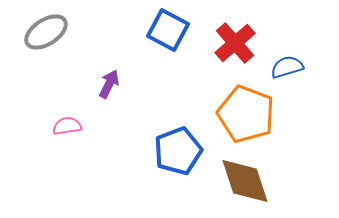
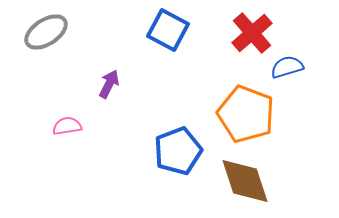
red cross: moved 17 px right, 10 px up
